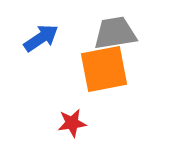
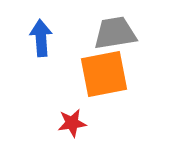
blue arrow: rotated 60 degrees counterclockwise
orange square: moved 5 px down
